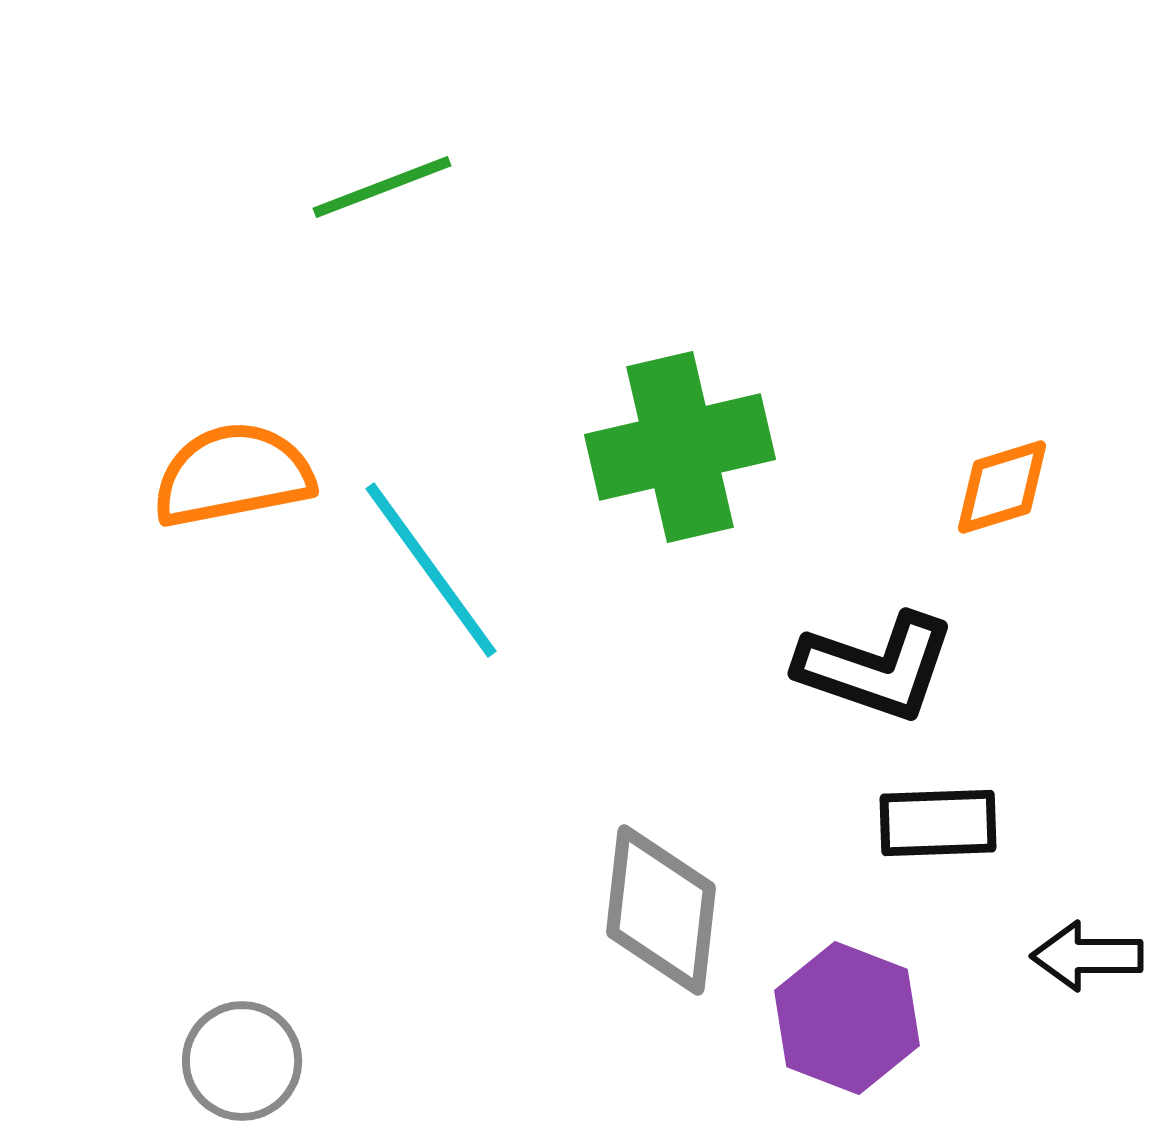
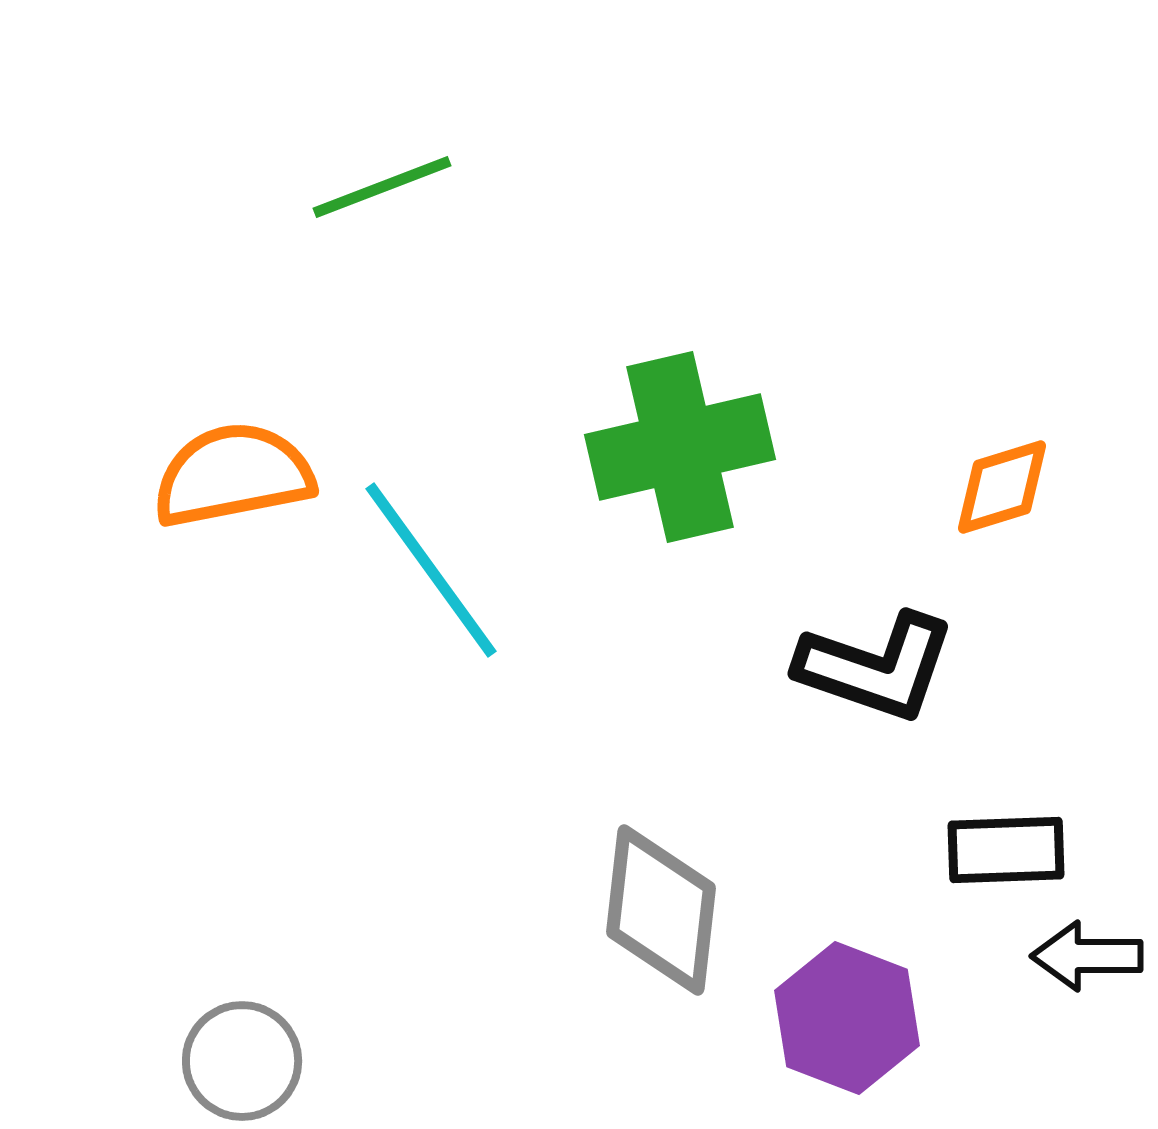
black rectangle: moved 68 px right, 27 px down
